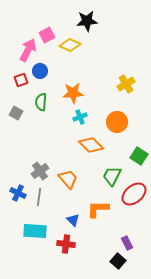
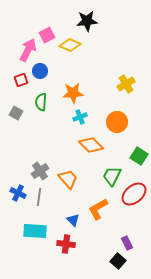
orange L-shape: rotated 30 degrees counterclockwise
